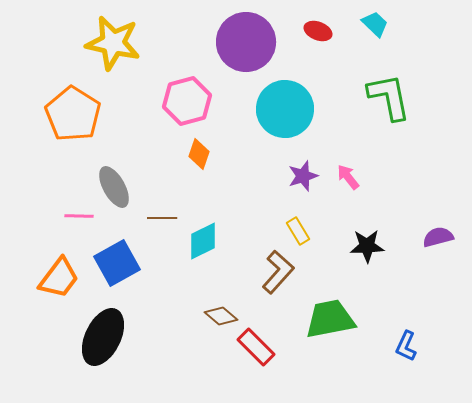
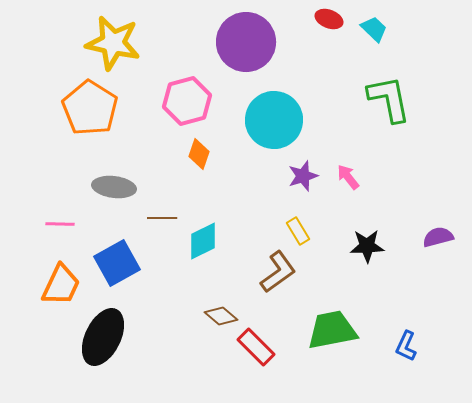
cyan trapezoid: moved 1 px left, 5 px down
red ellipse: moved 11 px right, 12 px up
green L-shape: moved 2 px down
cyan circle: moved 11 px left, 11 px down
orange pentagon: moved 17 px right, 6 px up
gray ellipse: rotated 54 degrees counterclockwise
pink line: moved 19 px left, 8 px down
brown L-shape: rotated 12 degrees clockwise
orange trapezoid: moved 2 px right, 7 px down; rotated 12 degrees counterclockwise
green trapezoid: moved 2 px right, 11 px down
